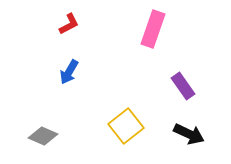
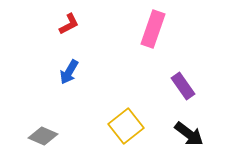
black arrow: rotated 12 degrees clockwise
